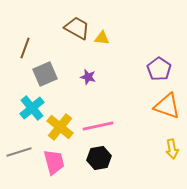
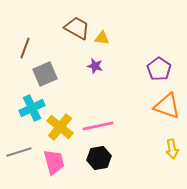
purple star: moved 7 px right, 11 px up
cyan cross: rotated 15 degrees clockwise
